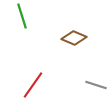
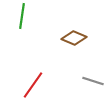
green line: rotated 25 degrees clockwise
gray line: moved 3 px left, 4 px up
